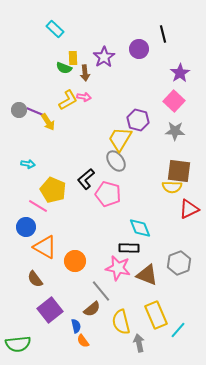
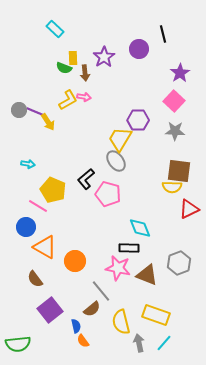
purple hexagon at (138, 120): rotated 15 degrees counterclockwise
yellow rectangle at (156, 315): rotated 48 degrees counterclockwise
cyan line at (178, 330): moved 14 px left, 13 px down
